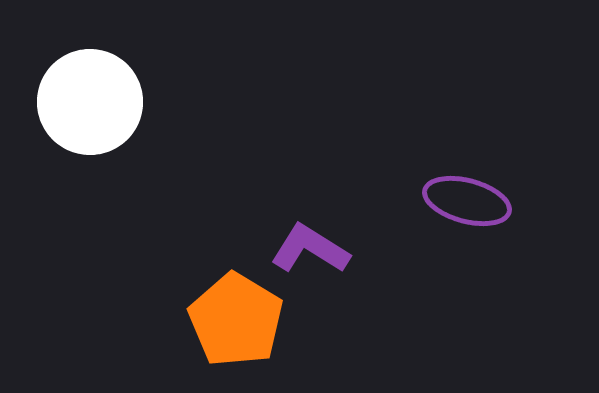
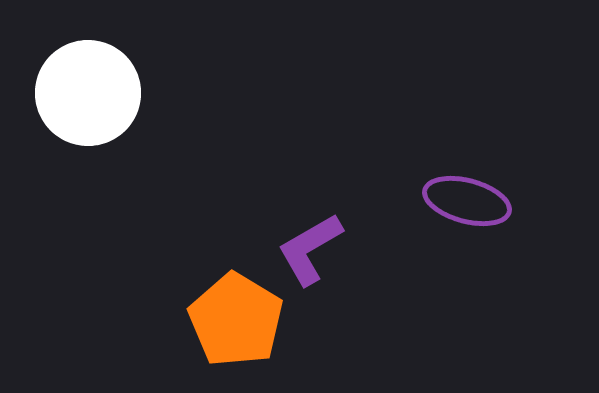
white circle: moved 2 px left, 9 px up
purple L-shape: rotated 62 degrees counterclockwise
